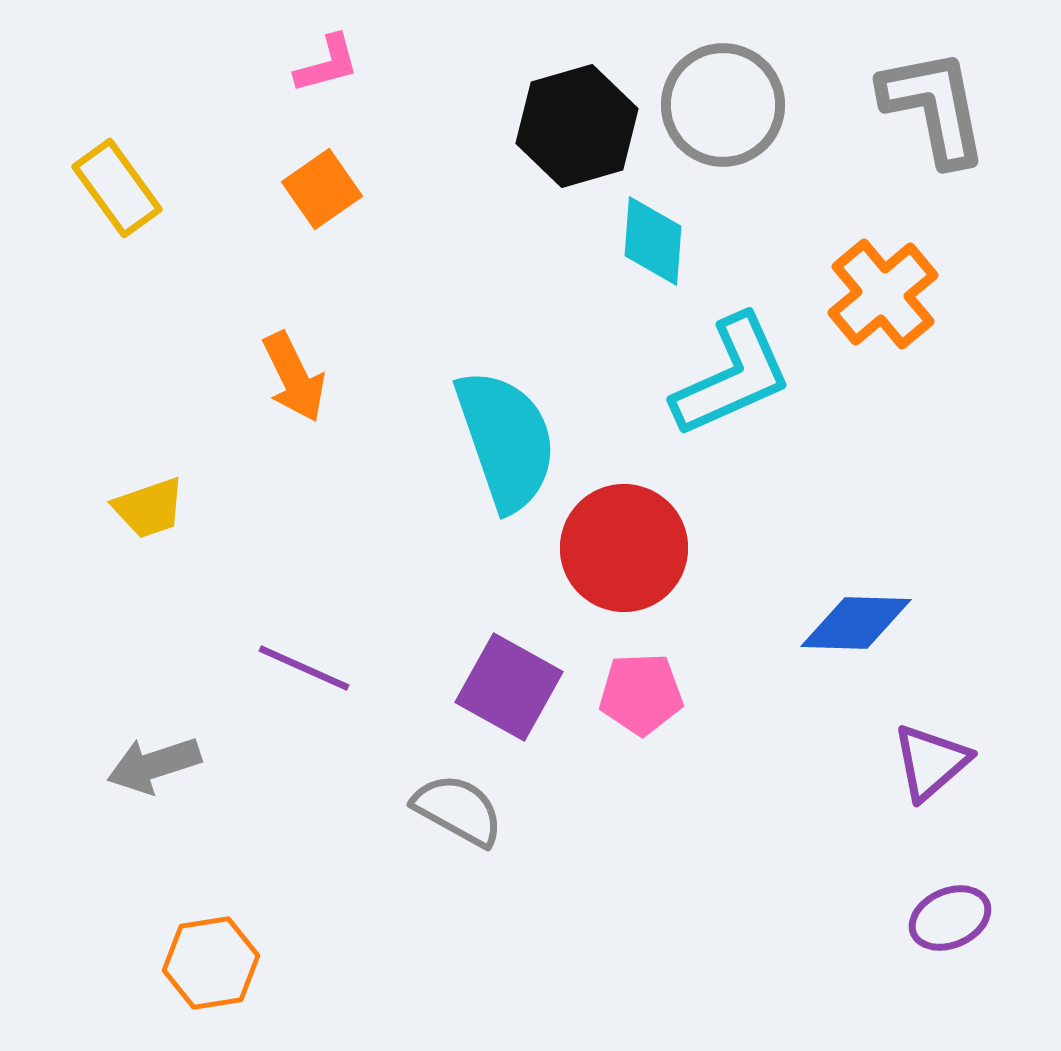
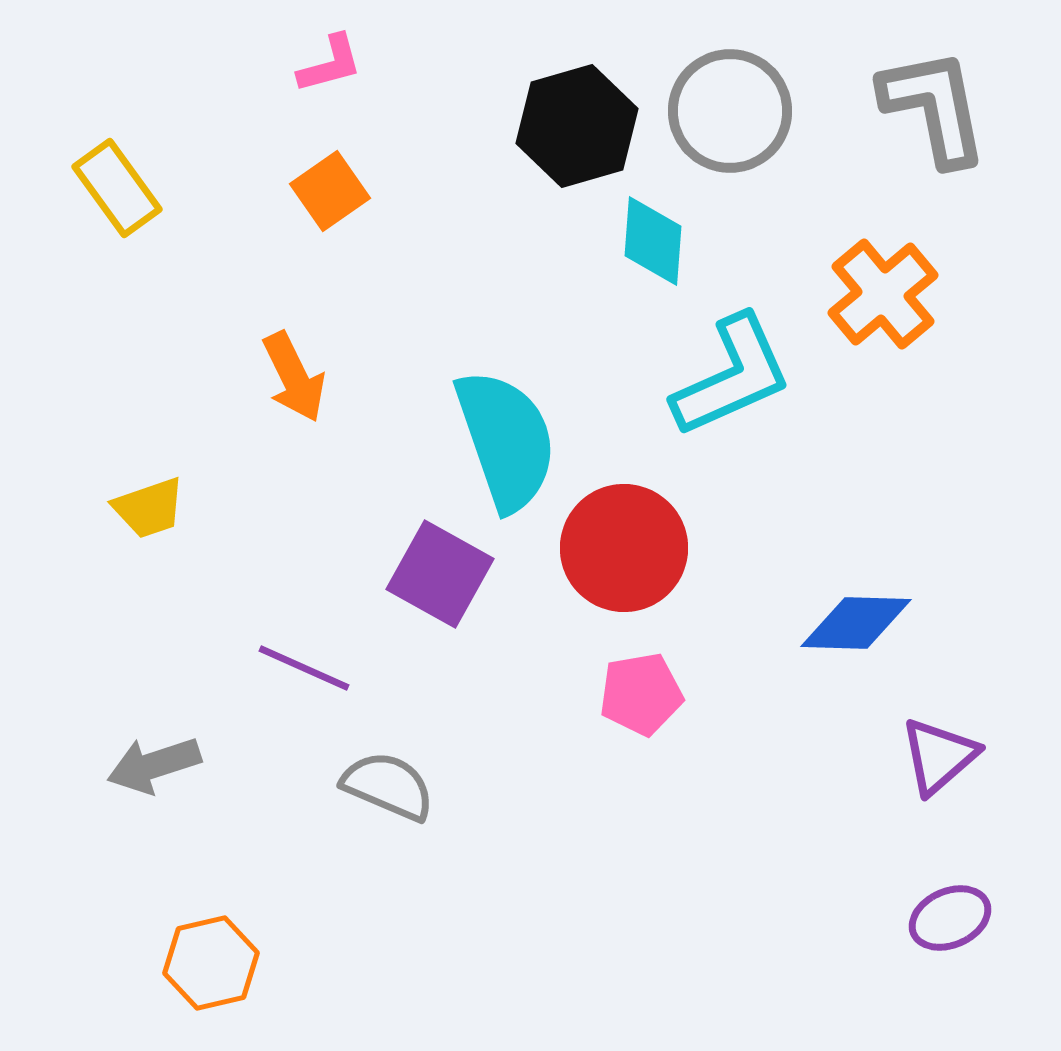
pink L-shape: moved 3 px right
gray circle: moved 7 px right, 6 px down
orange square: moved 8 px right, 2 px down
purple square: moved 69 px left, 113 px up
pink pentagon: rotated 8 degrees counterclockwise
purple triangle: moved 8 px right, 6 px up
gray semicircle: moved 70 px left, 24 px up; rotated 6 degrees counterclockwise
orange hexagon: rotated 4 degrees counterclockwise
